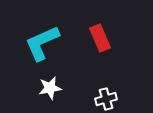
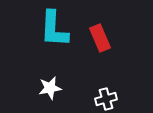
cyan L-shape: moved 12 px right, 14 px up; rotated 63 degrees counterclockwise
